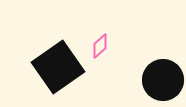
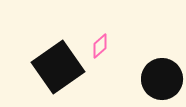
black circle: moved 1 px left, 1 px up
